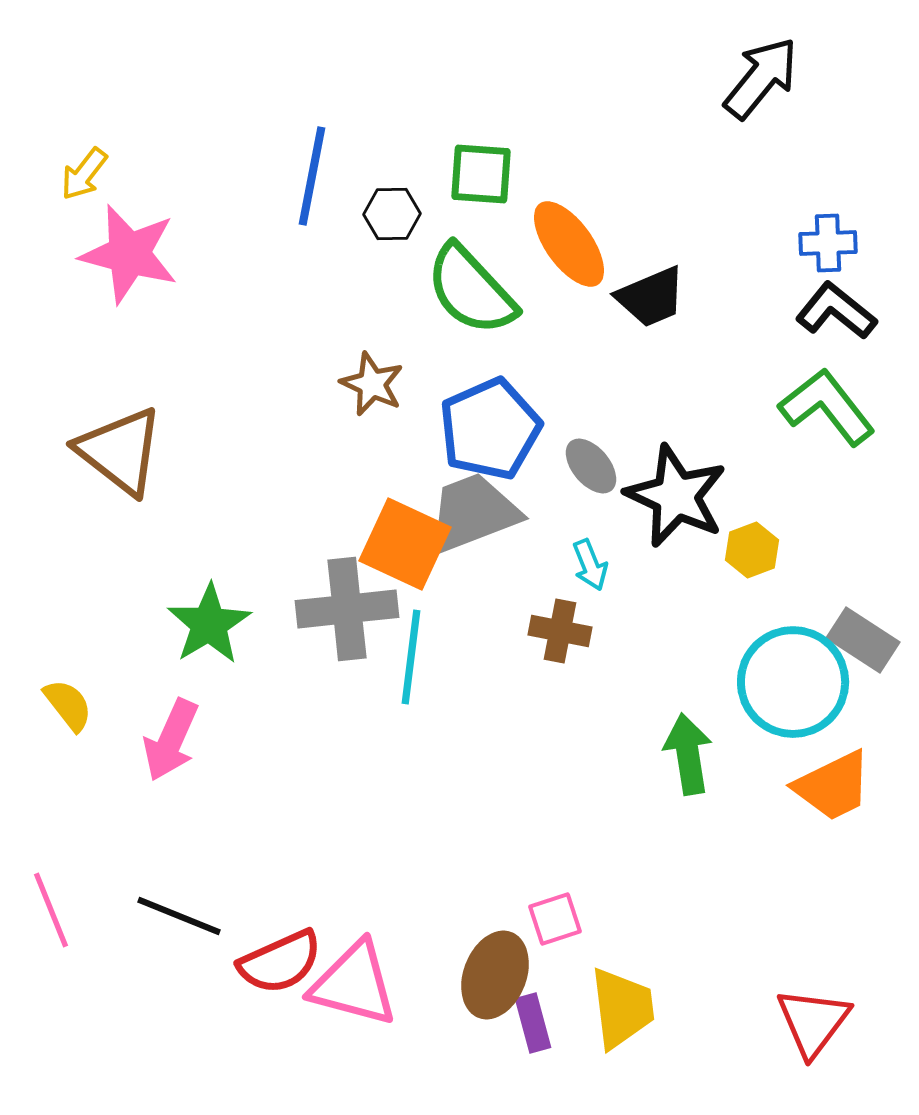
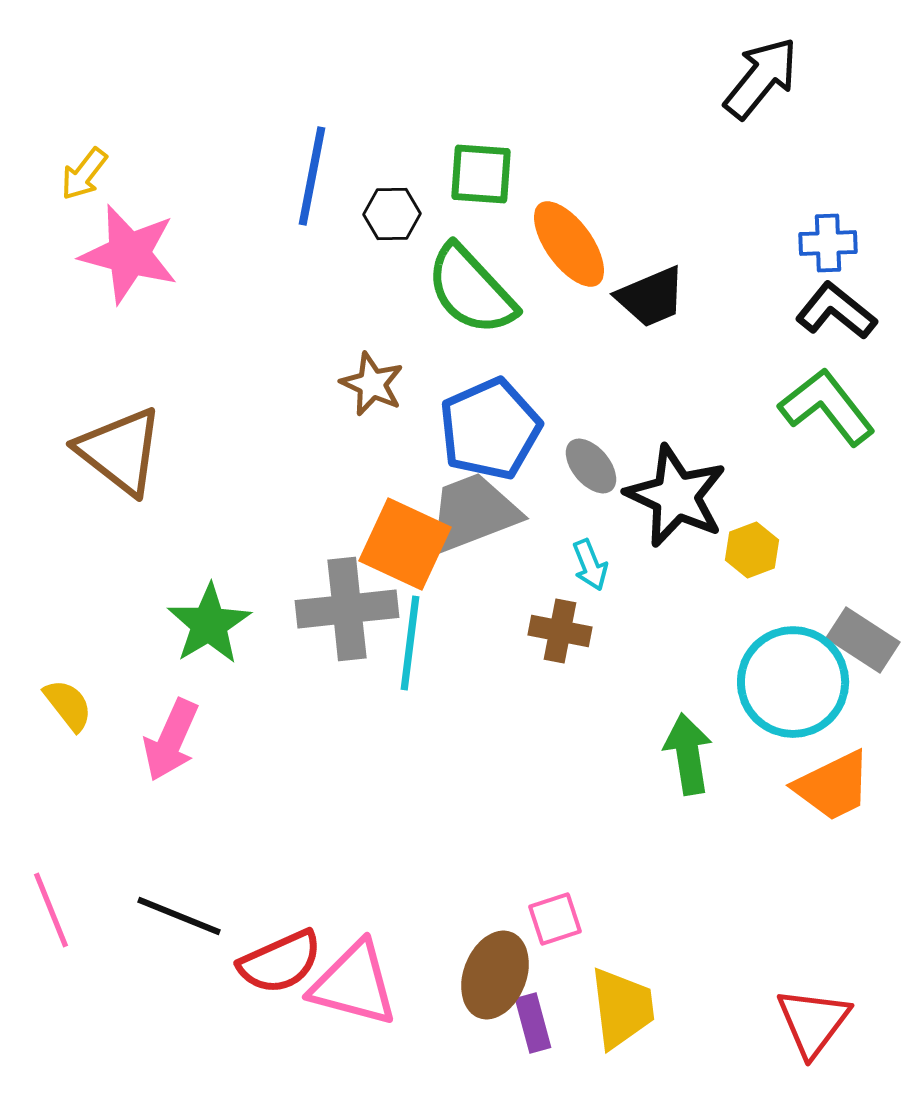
cyan line: moved 1 px left, 14 px up
